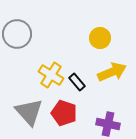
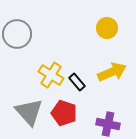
yellow circle: moved 7 px right, 10 px up
